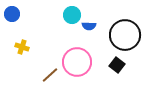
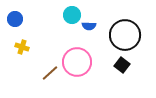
blue circle: moved 3 px right, 5 px down
black square: moved 5 px right
brown line: moved 2 px up
